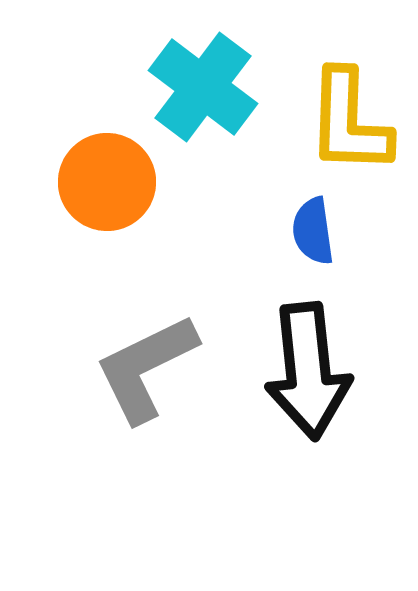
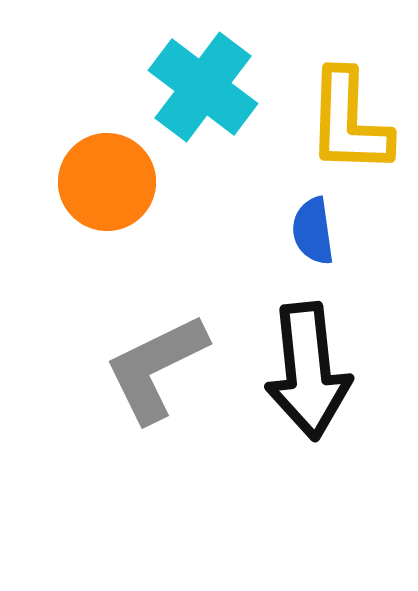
gray L-shape: moved 10 px right
